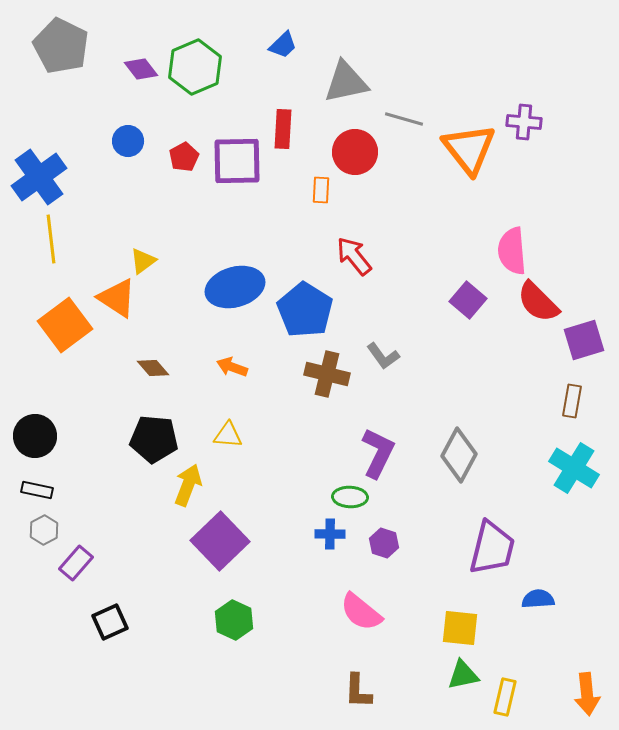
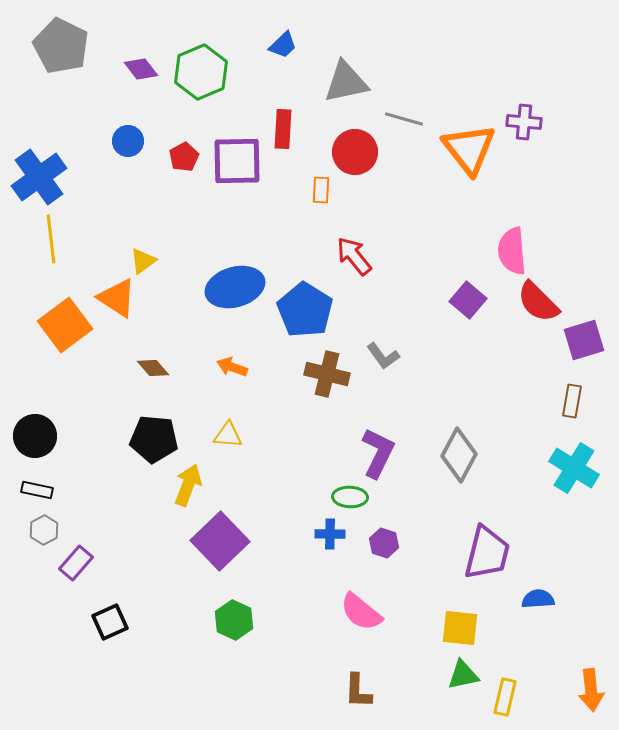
green hexagon at (195, 67): moved 6 px right, 5 px down
purple trapezoid at (492, 548): moved 5 px left, 5 px down
orange arrow at (587, 694): moved 4 px right, 4 px up
